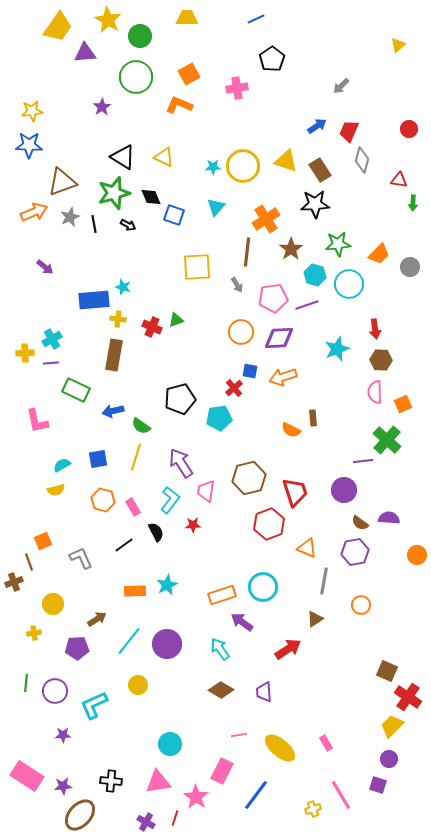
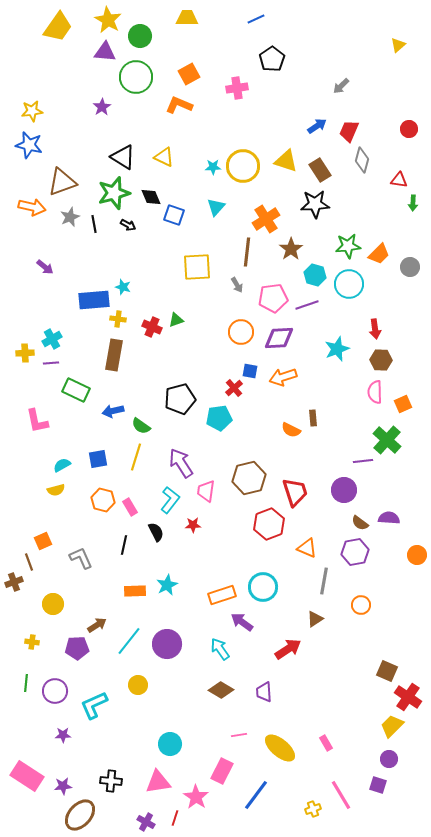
purple triangle at (85, 53): moved 20 px right, 1 px up; rotated 10 degrees clockwise
blue star at (29, 145): rotated 12 degrees clockwise
orange arrow at (34, 212): moved 2 px left, 5 px up; rotated 36 degrees clockwise
green star at (338, 244): moved 10 px right, 2 px down
pink rectangle at (133, 507): moved 3 px left
black line at (124, 545): rotated 42 degrees counterclockwise
brown arrow at (97, 619): moved 6 px down
yellow cross at (34, 633): moved 2 px left, 9 px down; rotated 16 degrees clockwise
